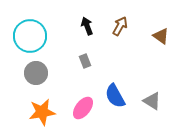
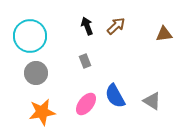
brown arrow: moved 4 px left; rotated 18 degrees clockwise
brown triangle: moved 3 px right, 2 px up; rotated 42 degrees counterclockwise
pink ellipse: moved 3 px right, 4 px up
